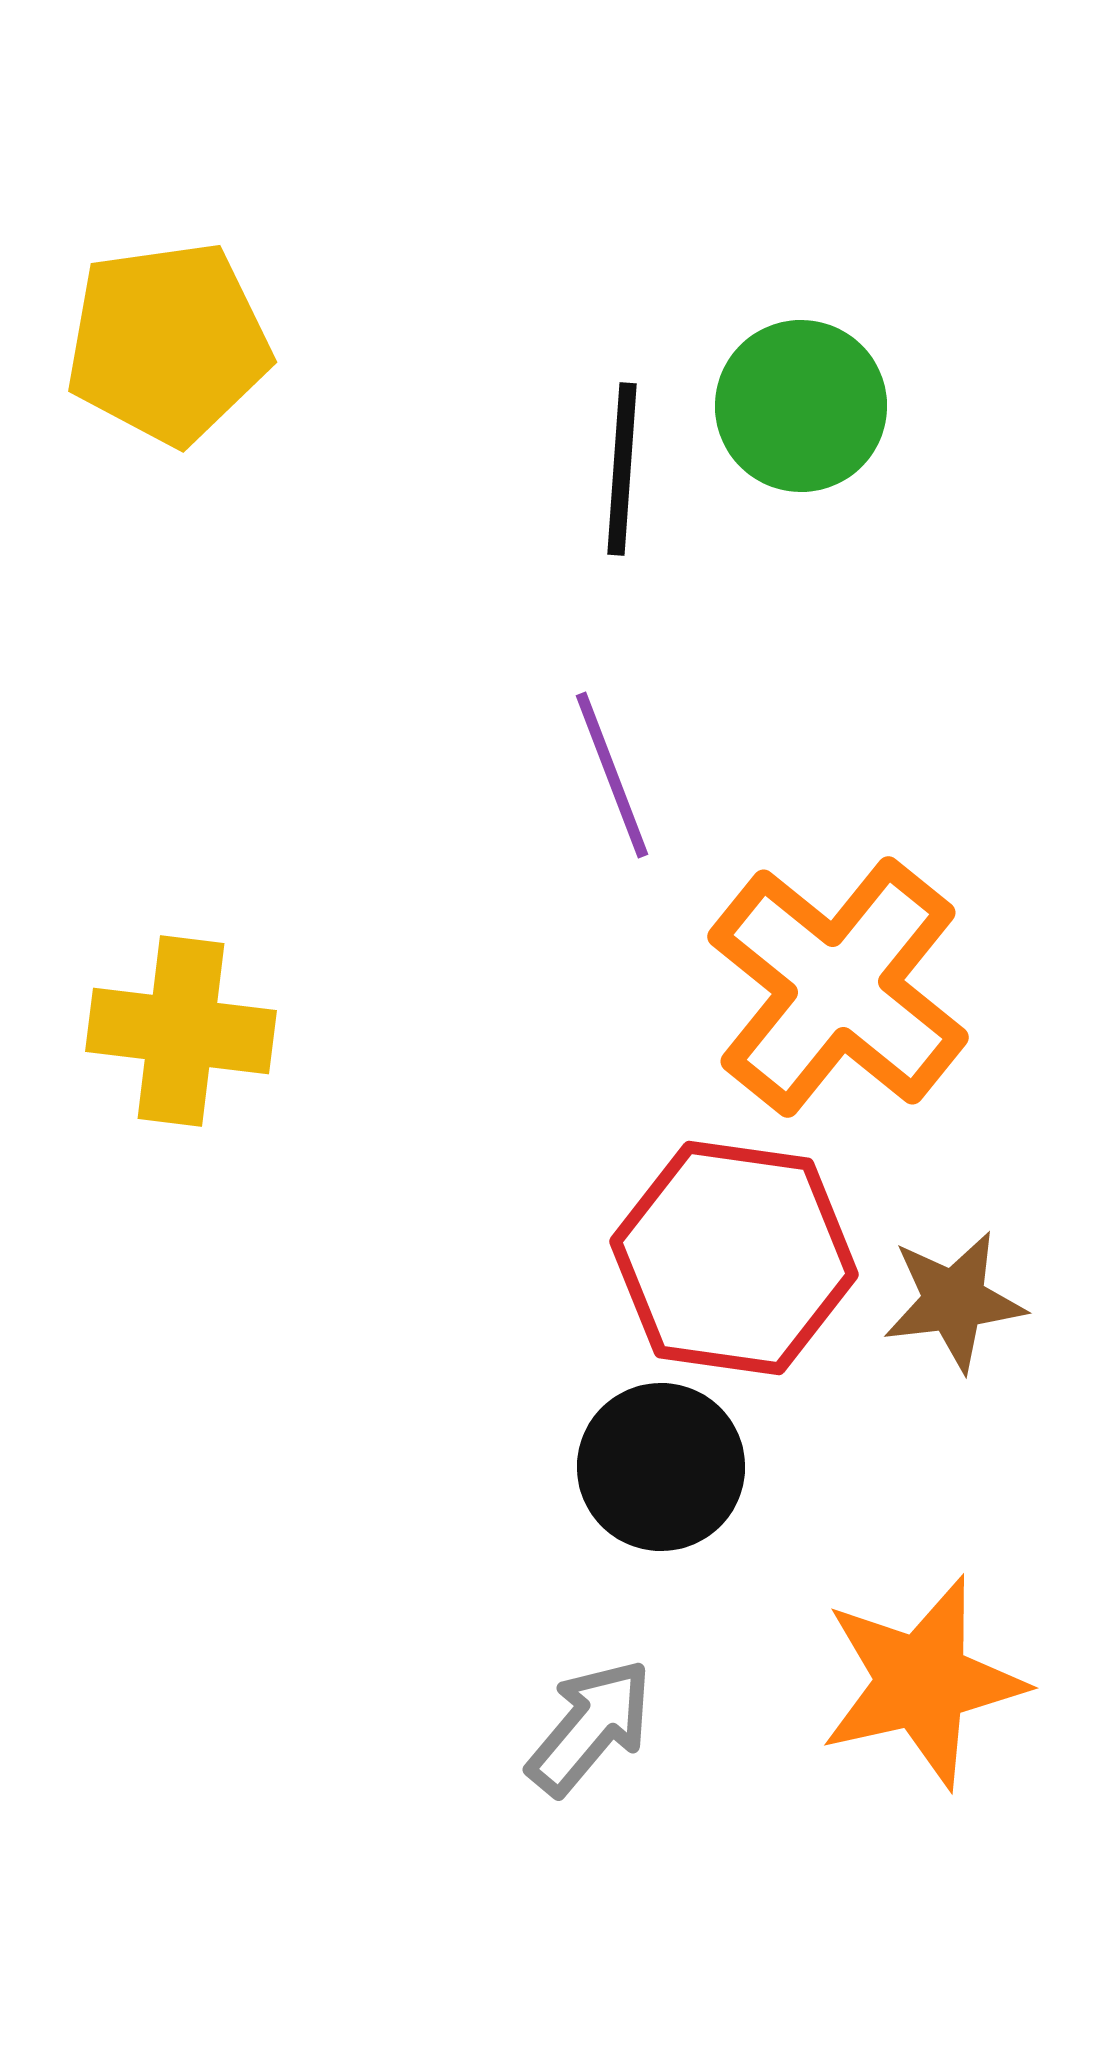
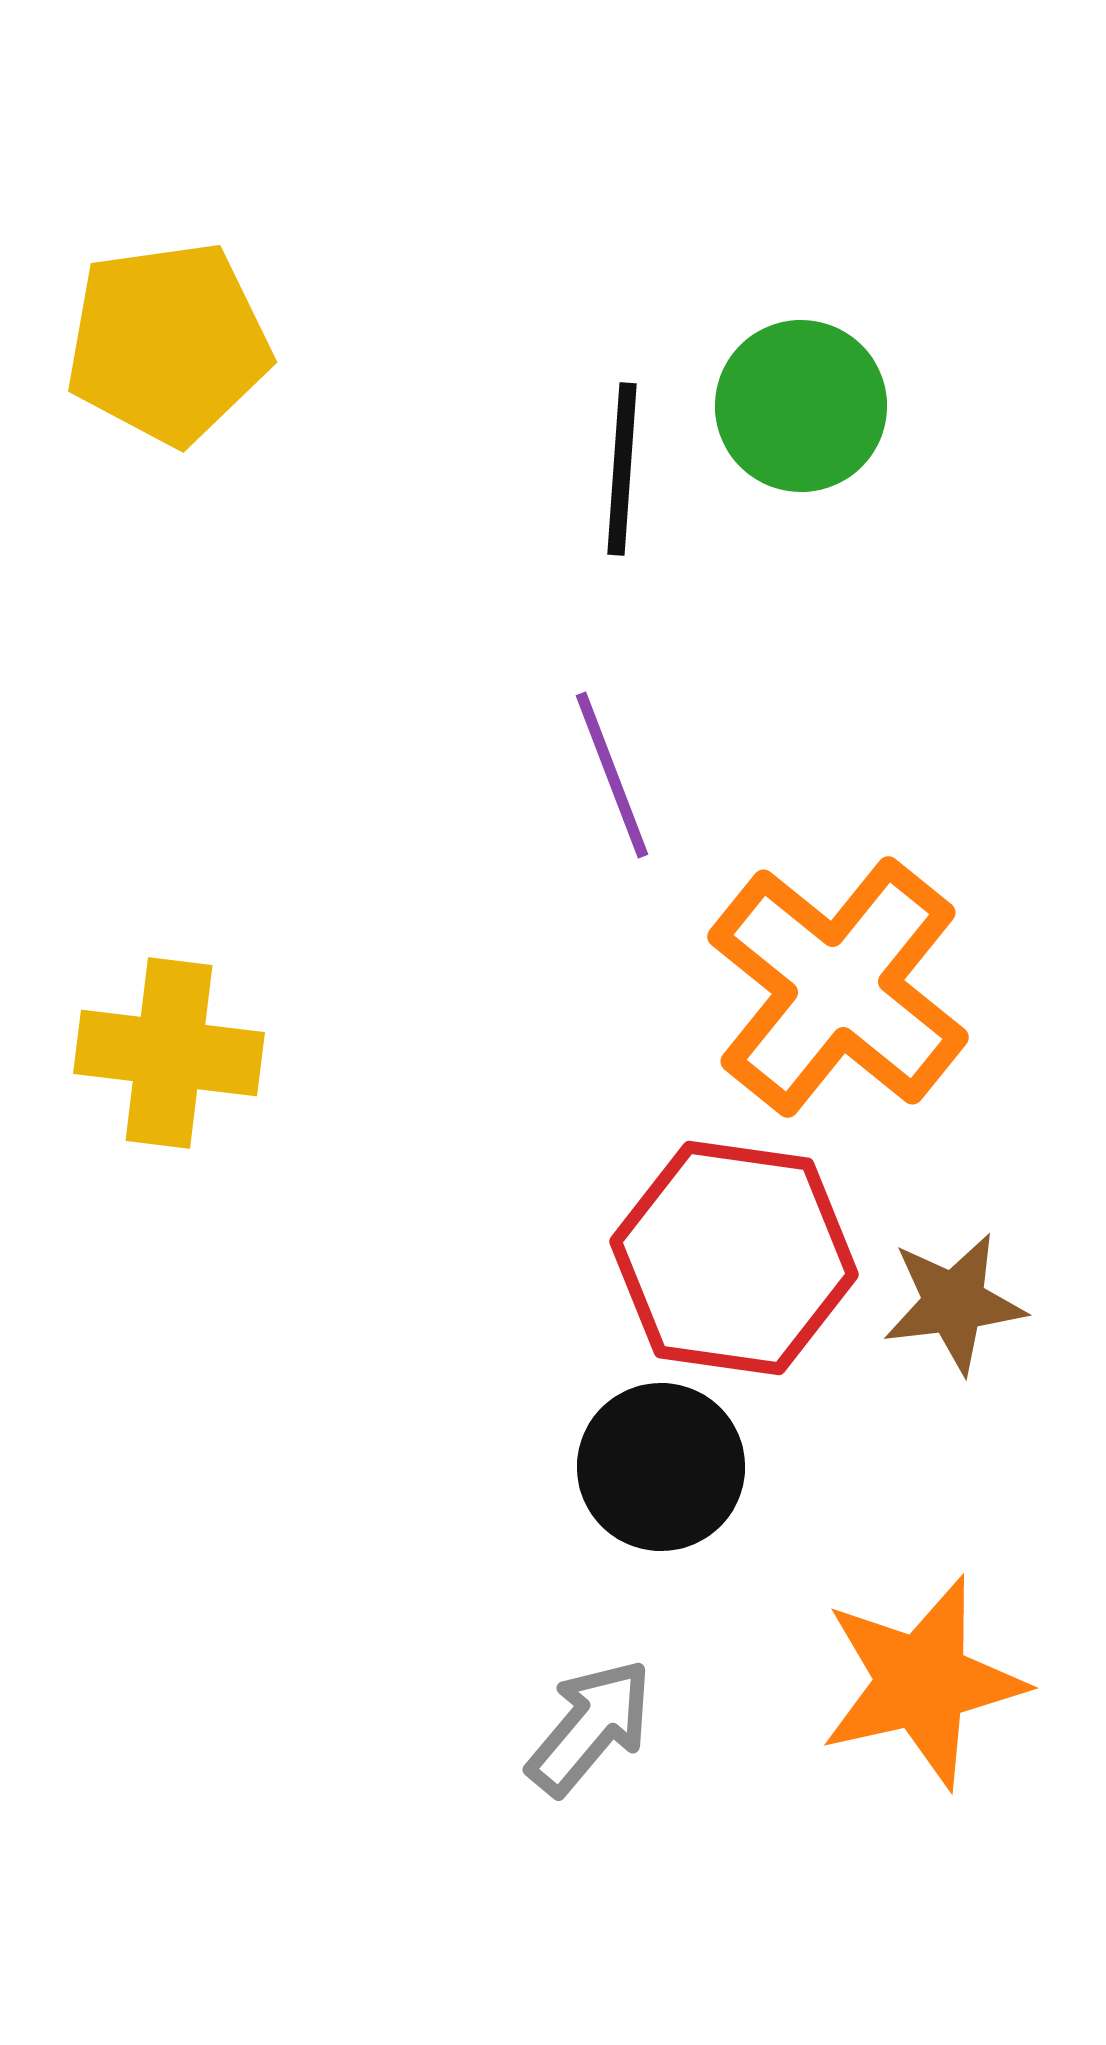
yellow cross: moved 12 px left, 22 px down
brown star: moved 2 px down
